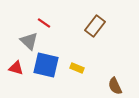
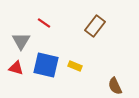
gray triangle: moved 8 px left; rotated 18 degrees clockwise
yellow rectangle: moved 2 px left, 2 px up
